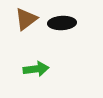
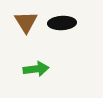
brown triangle: moved 3 px down; rotated 25 degrees counterclockwise
